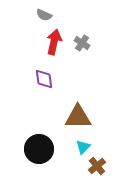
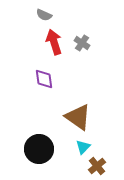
red arrow: rotated 30 degrees counterclockwise
brown triangle: rotated 36 degrees clockwise
